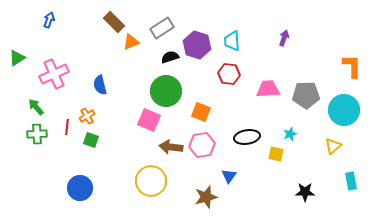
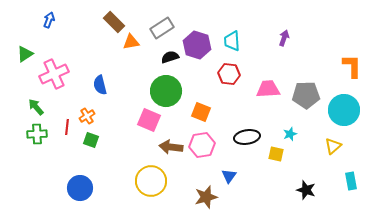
orange triangle: rotated 12 degrees clockwise
green triangle: moved 8 px right, 4 px up
black star: moved 1 px right, 2 px up; rotated 18 degrees clockwise
